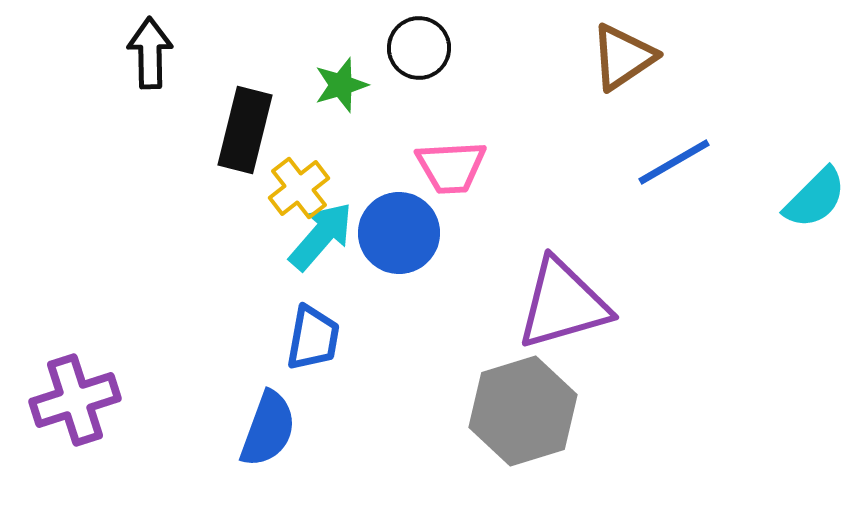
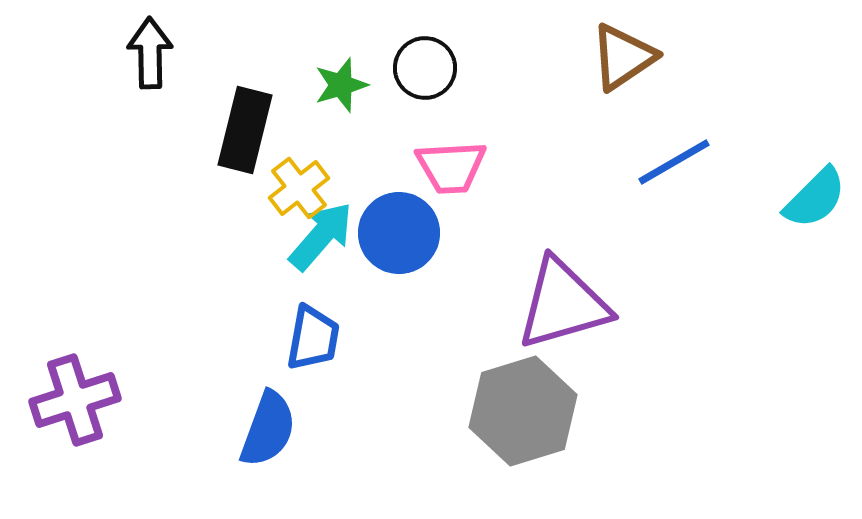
black circle: moved 6 px right, 20 px down
